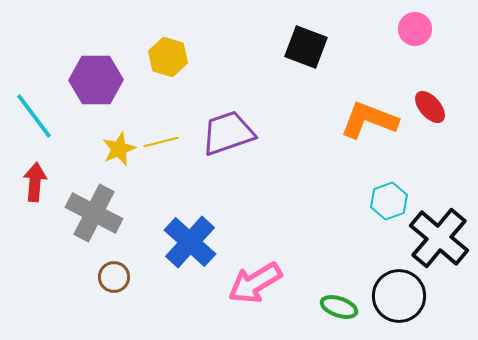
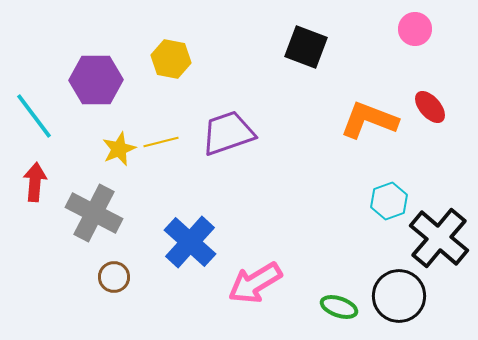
yellow hexagon: moved 3 px right, 2 px down; rotated 6 degrees counterclockwise
